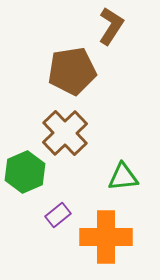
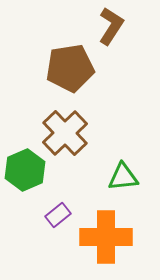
brown pentagon: moved 2 px left, 3 px up
green hexagon: moved 2 px up
